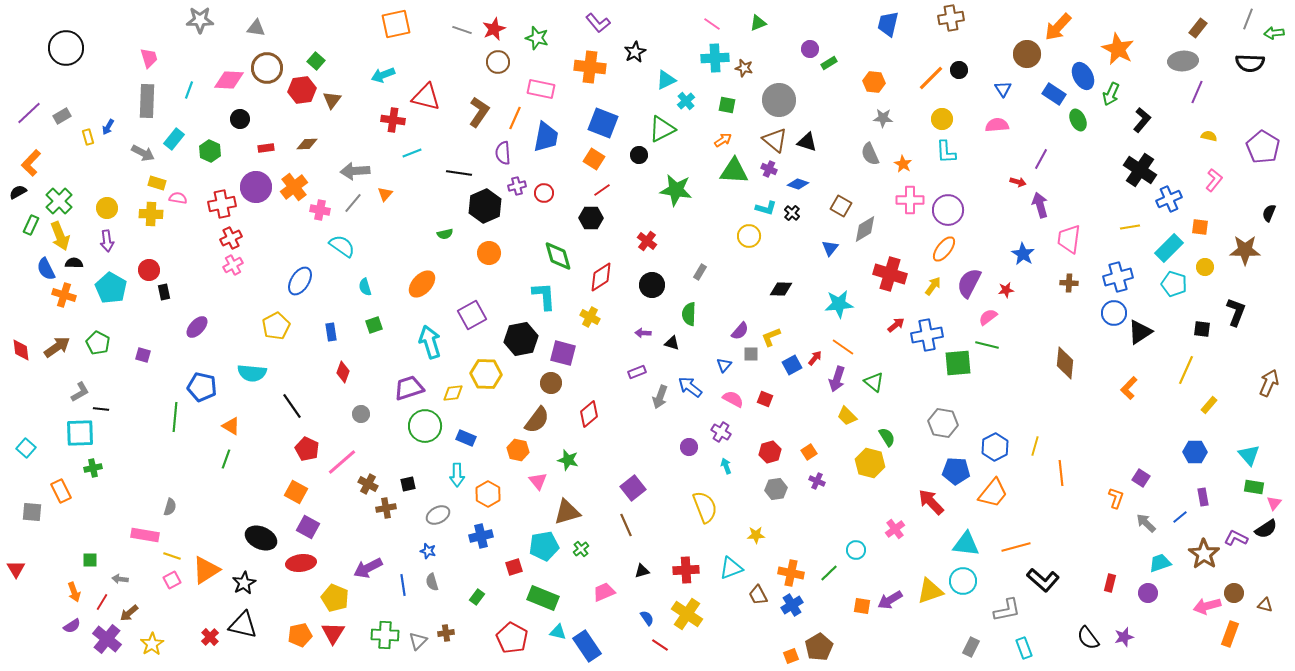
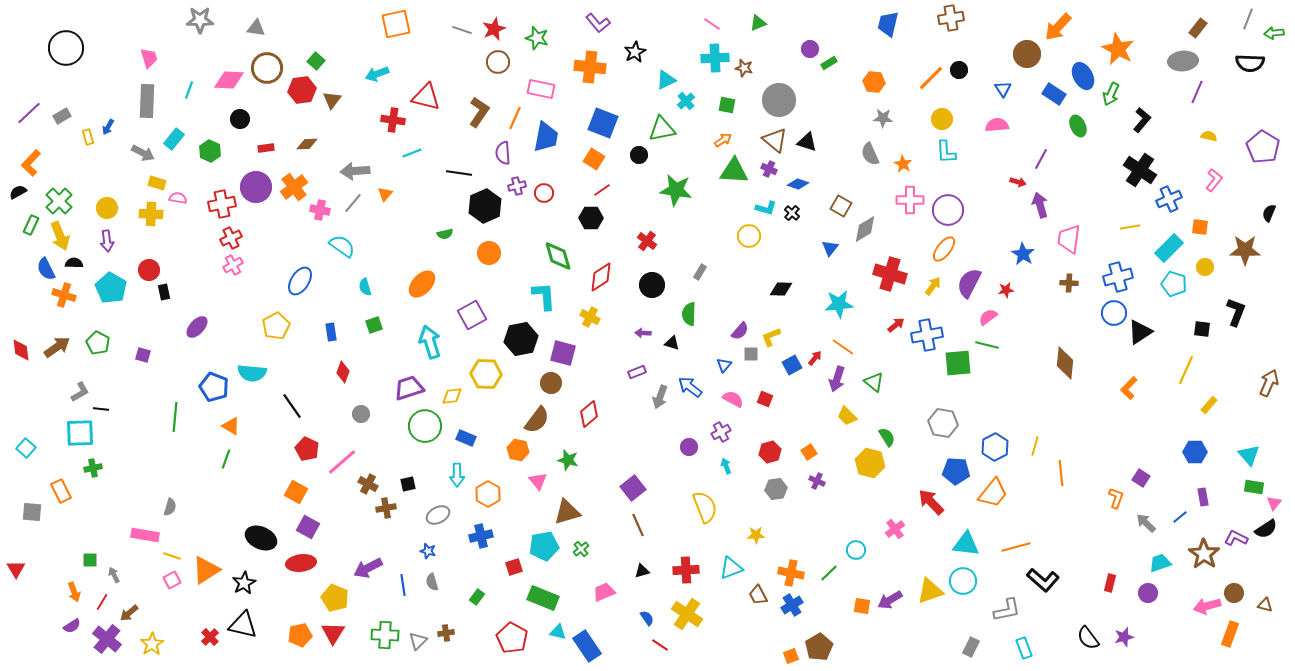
cyan arrow at (383, 75): moved 6 px left, 1 px up
green ellipse at (1078, 120): moved 6 px down
green triangle at (662, 129): rotated 16 degrees clockwise
blue pentagon at (202, 387): moved 12 px right; rotated 8 degrees clockwise
yellow diamond at (453, 393): moved 1 px left, 3 px down
purple cross at (721, 432): rotated 30 degrees clockwise
brown line at (626, 525): moved 12 px right
gray arrow at (120, 579): moved 6 px left, 4 px up; rotated 56 degrees clockwise
